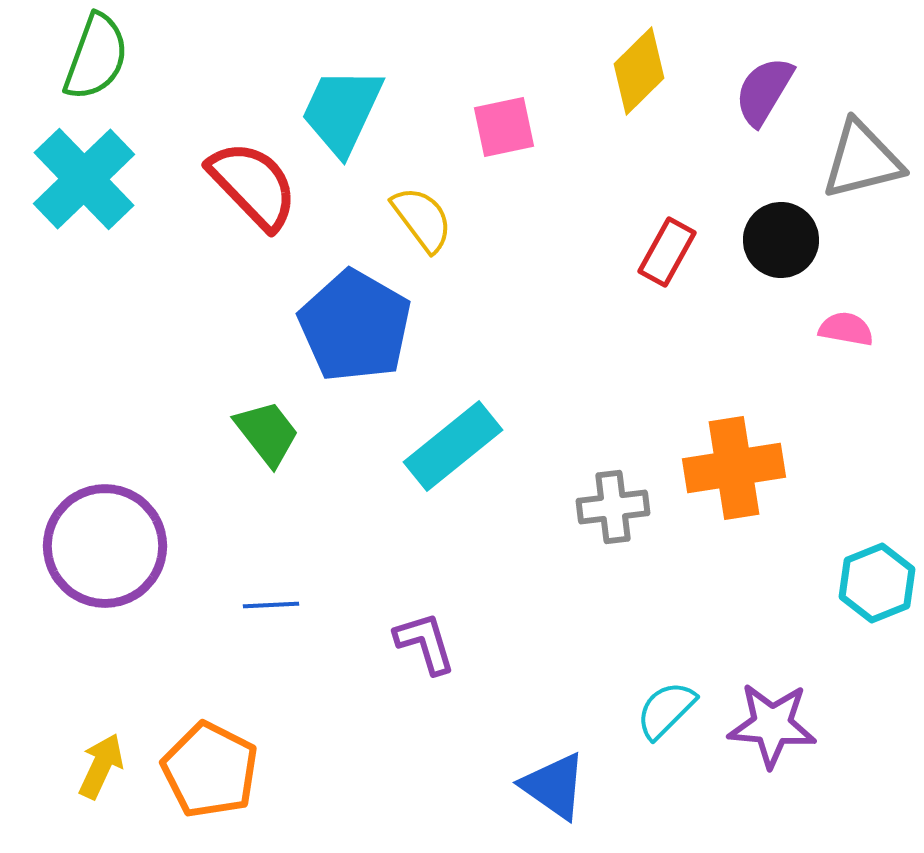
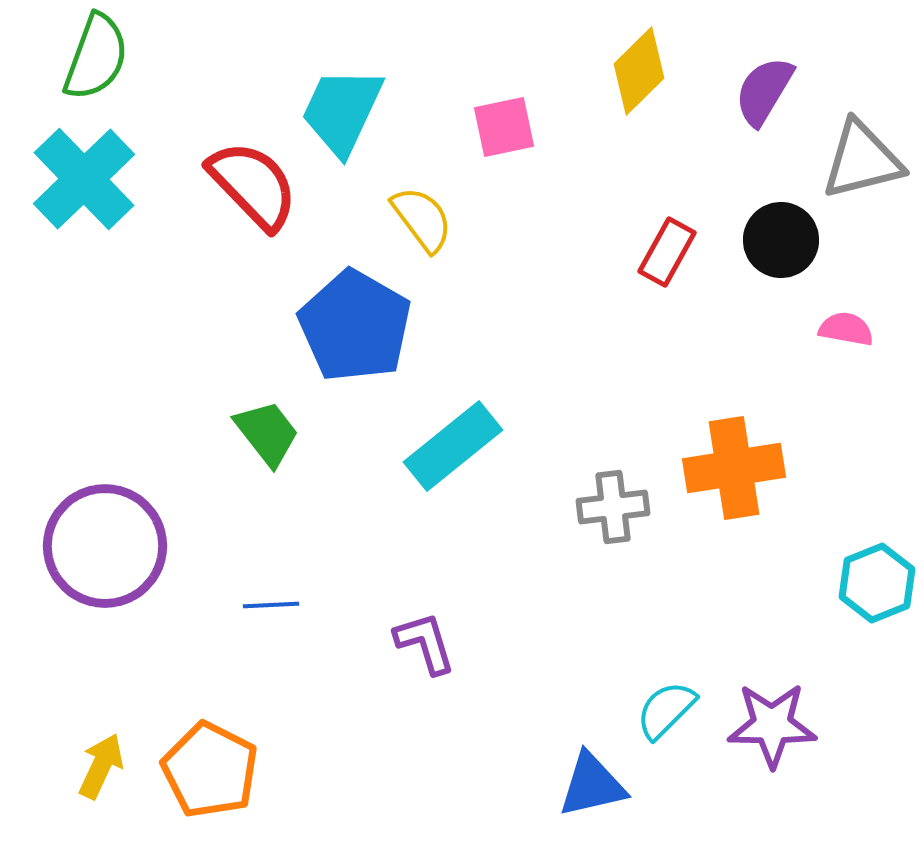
purple star: rotated 4 degrees counterclockwise
blue triangle: moved 38 px right, 1 px up; rotated 48 degrees counterclockwise
